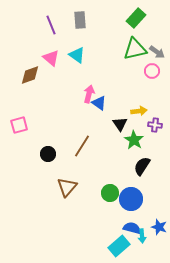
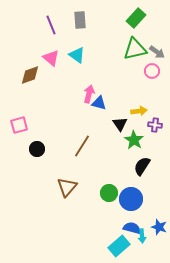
blue triangle: rotated 21 degrees counterclockwise
black circle: moved 11 px left, 5 px up
green circle: moved 1 px left
